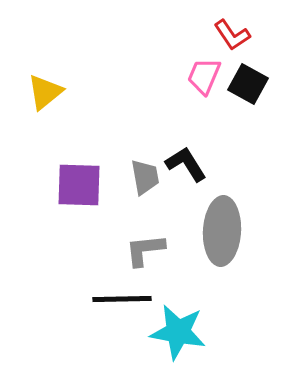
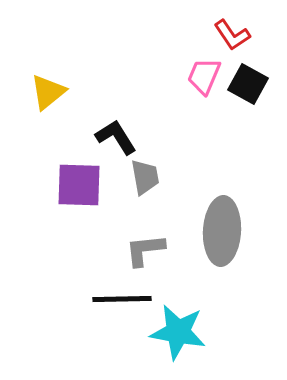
yellow triangle: moved 3 px right
black L-shape: moved 70 px left, 27 px up
